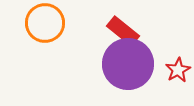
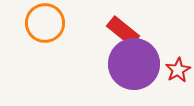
purple circle: moved 6 px right
